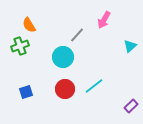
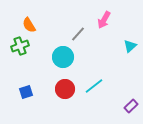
gray line: moved 1 px right, 1 px up
